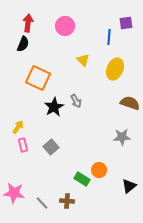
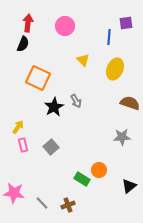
brown cross: moved 1 px right, 4 px down; rotated 24 degrees counterclockwise
